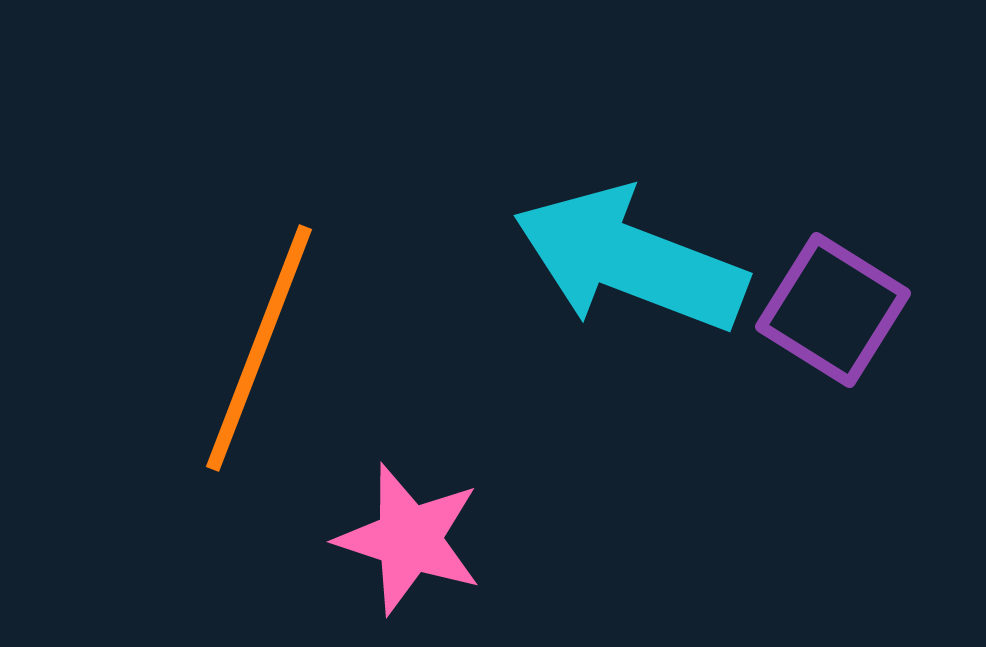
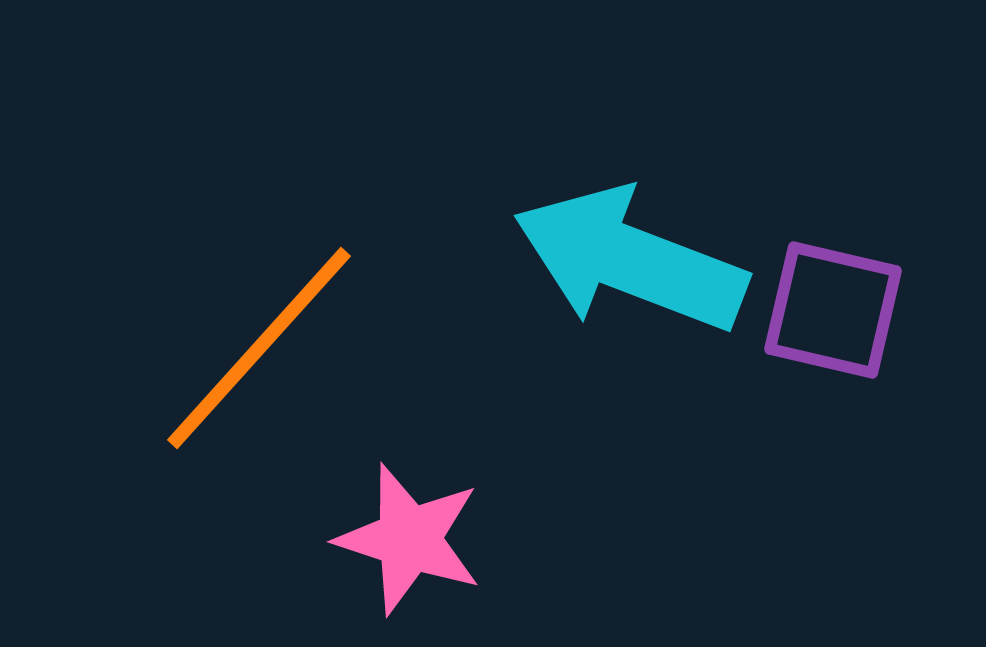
purple square: rotated 19 degrees counterclockwise
orange line: rotated 21 degrees clockwise
